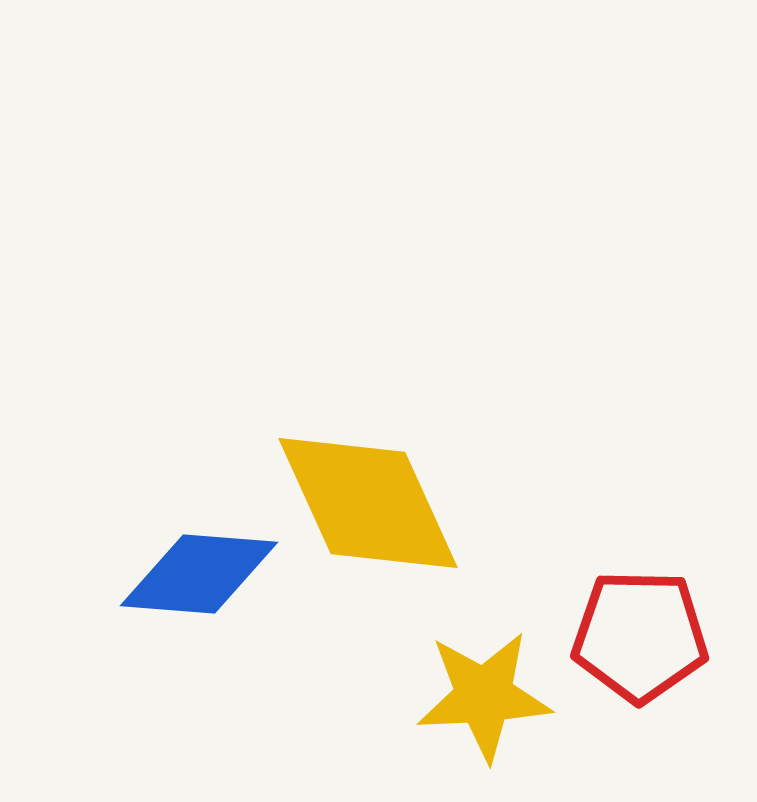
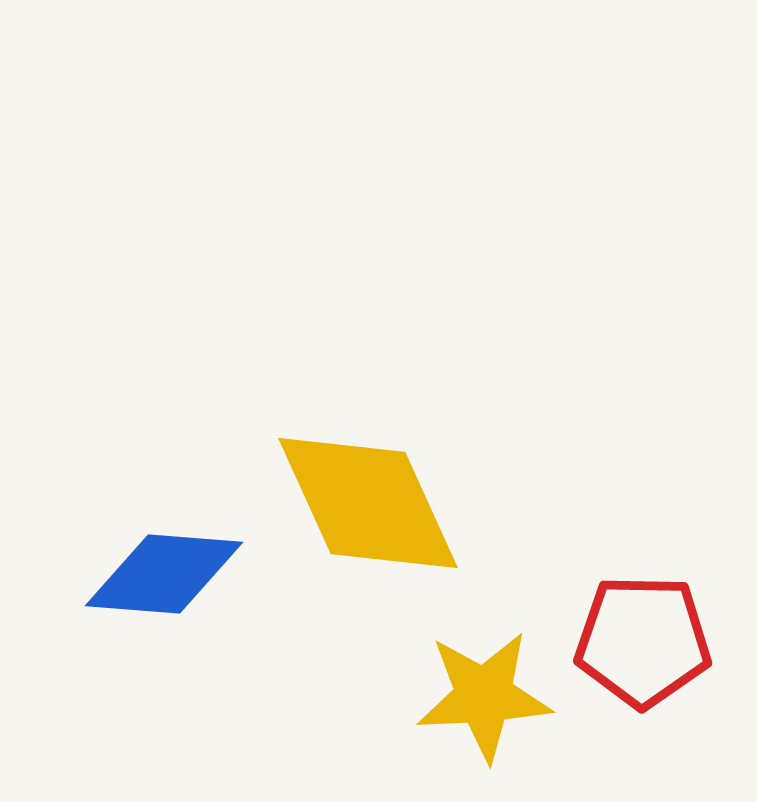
blue diamond: moved 35 px left
red pentagon: moved 3 px right, 5 px down
